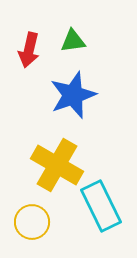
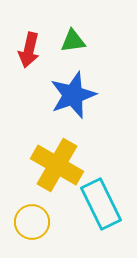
cyan rectangle: moved 2 px up
